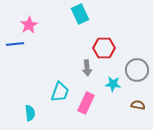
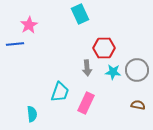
cyan star: moved 12 px up
cyan semicircle: moved 2 px right, 1 px down
